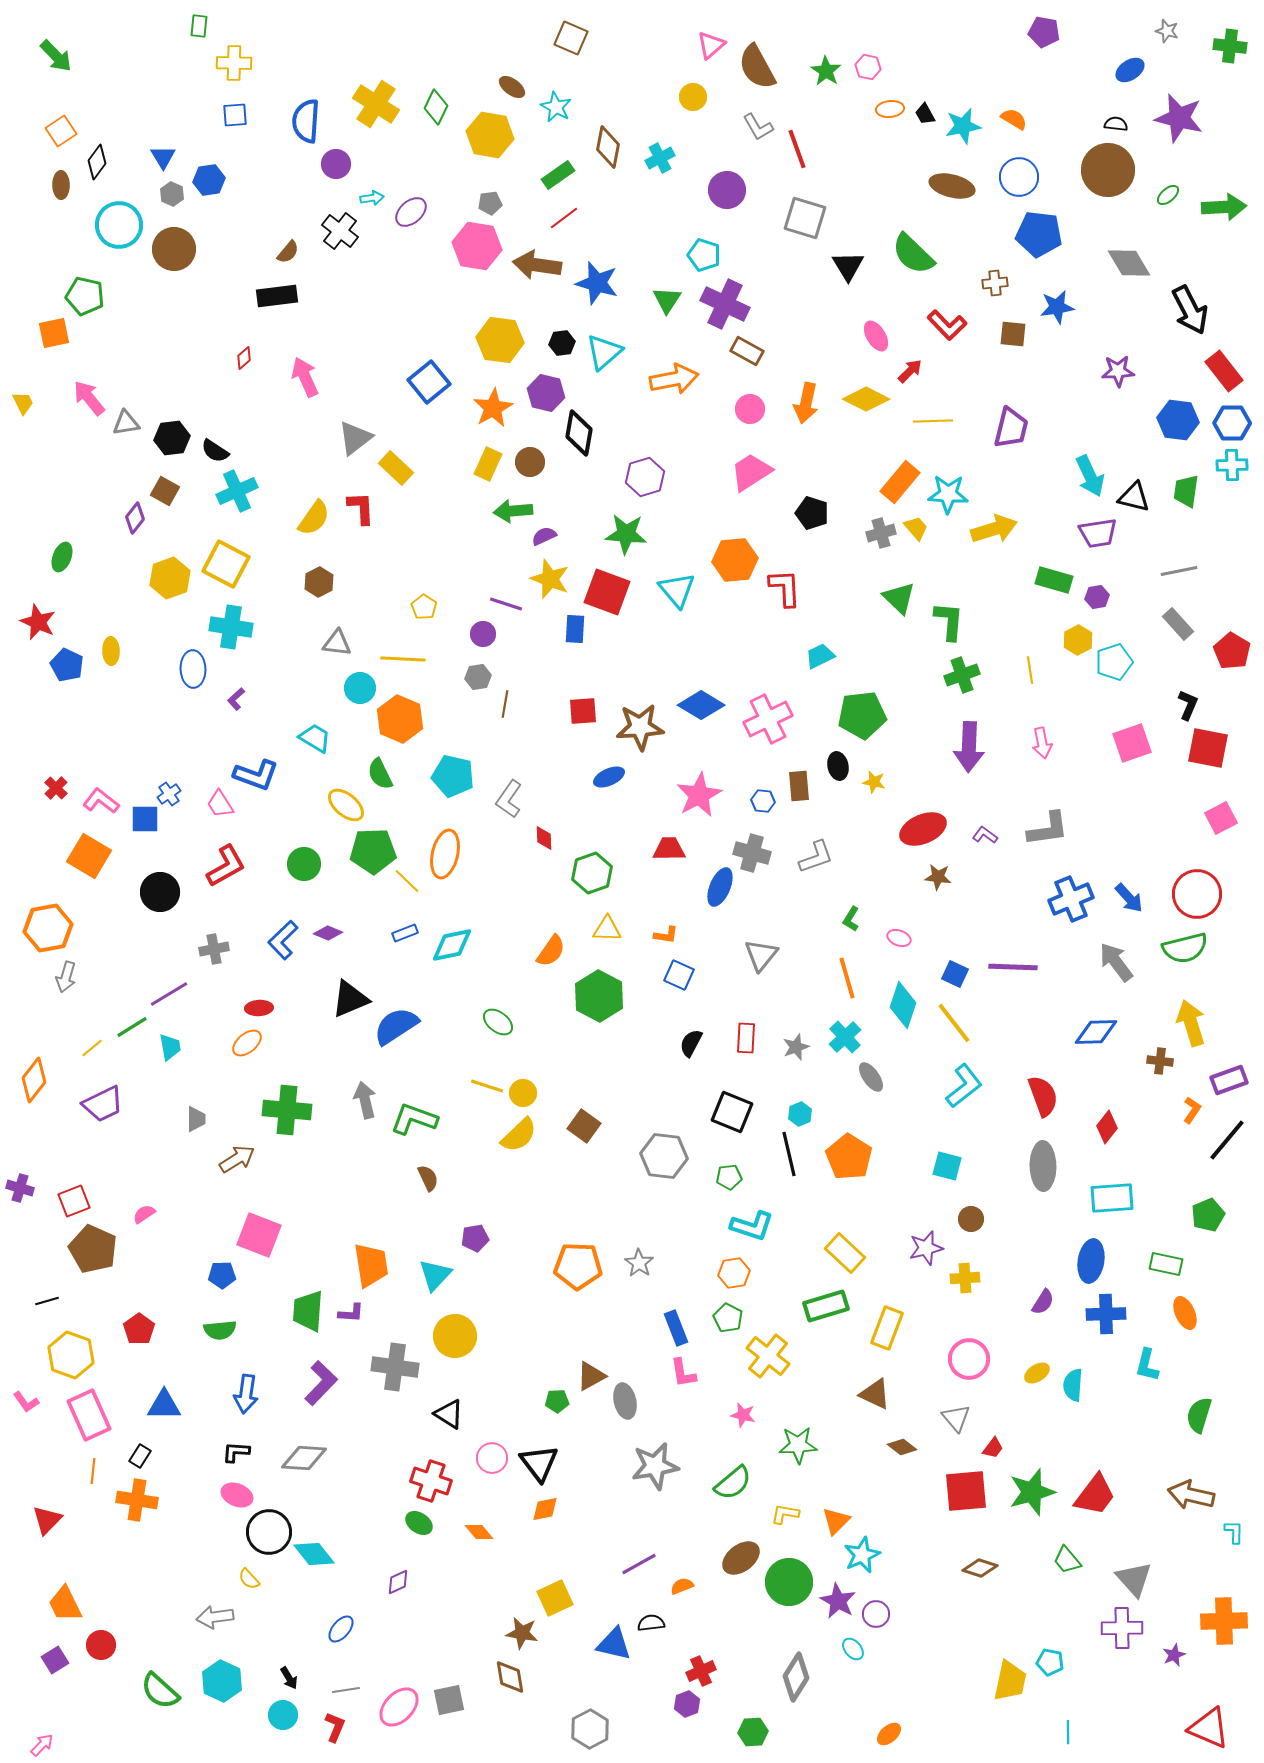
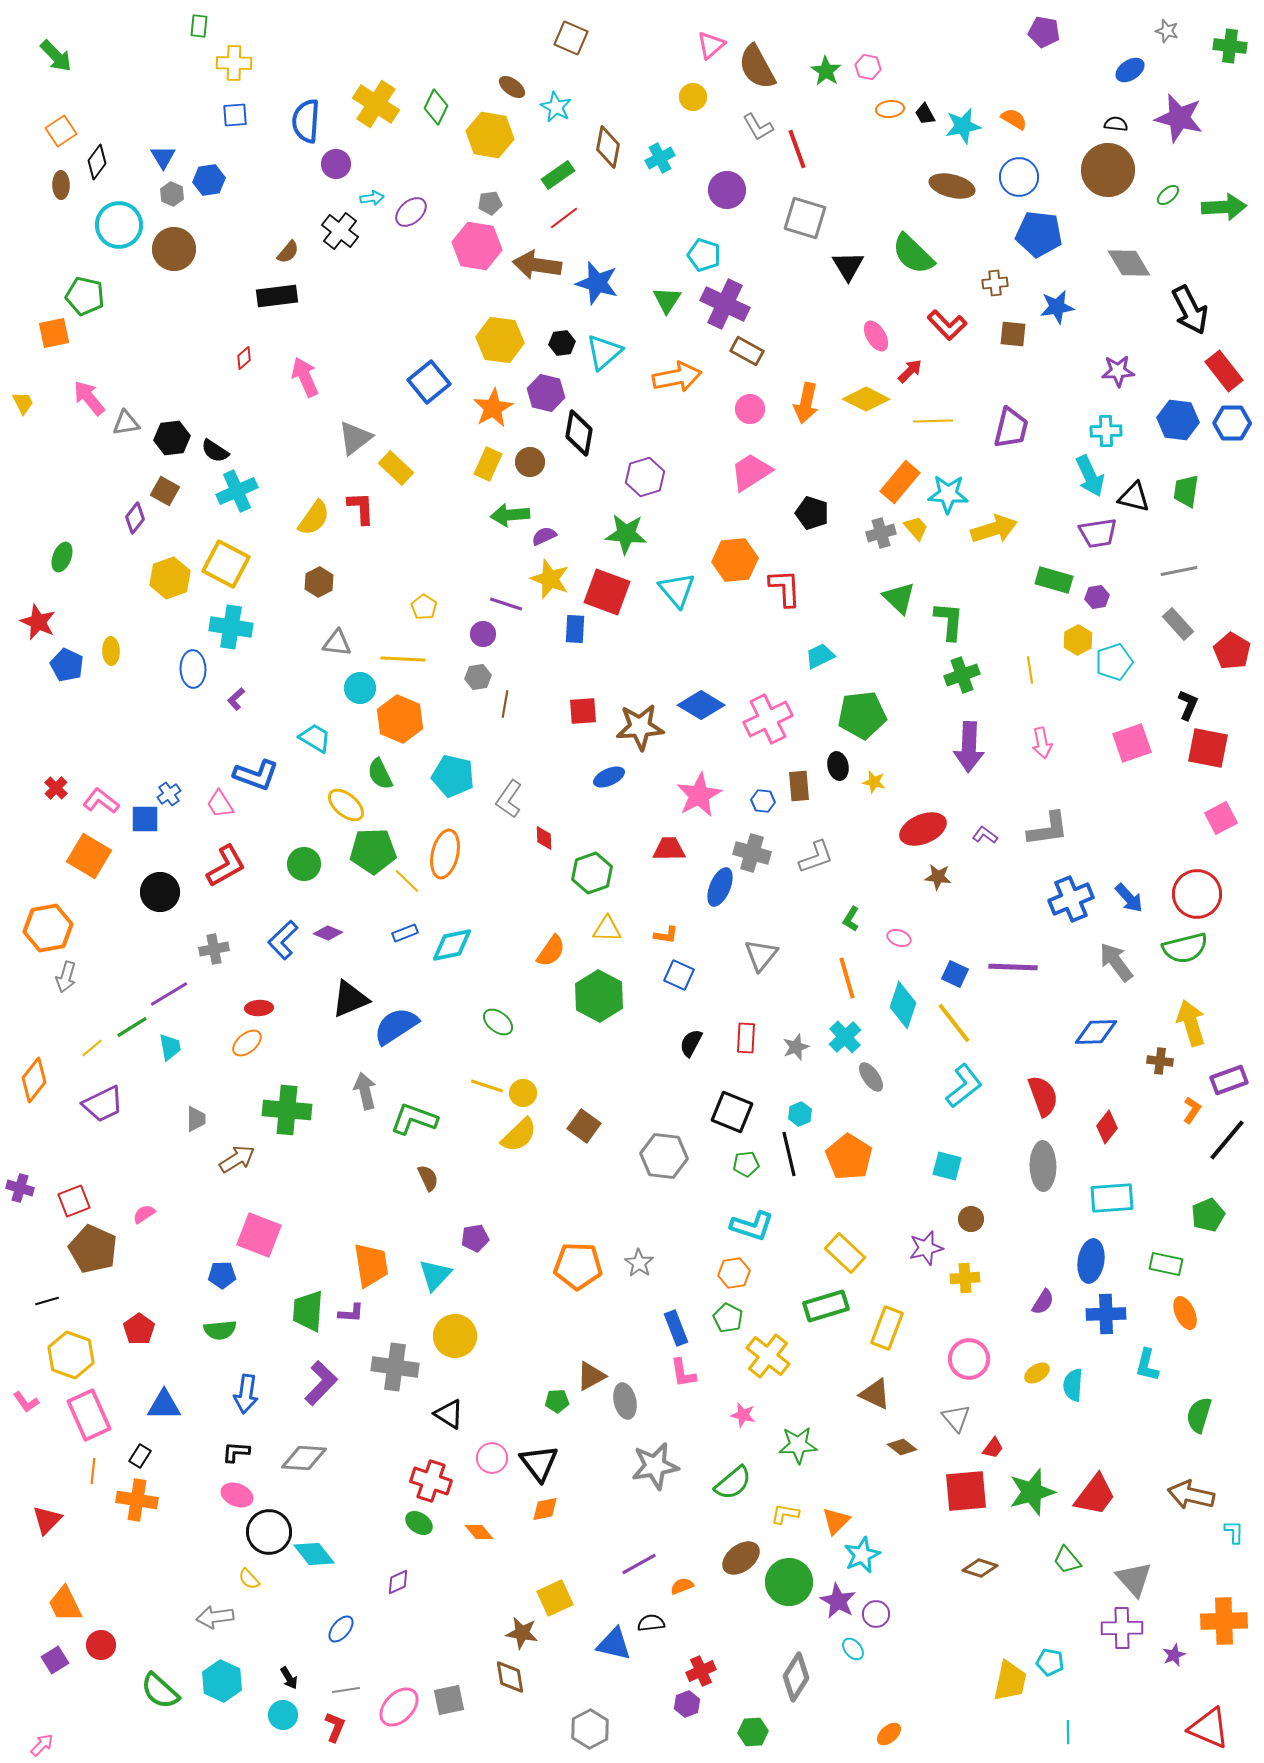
orange arrow at (674, 379): moved 3 px right, 2 px up
cyan cross at (1232, 465): moved 126 px left, 34 px up
green arrow at (513, 511): moved 3 px left, 4 px down
gray arrow at (365, 1100): moved 9 px up
green pentagon at (729, 1177): moved 17 px right, 13 px up
